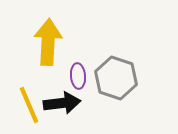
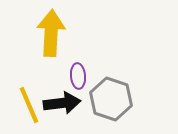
yellow arrow: moved 3 px right, 9 px up
gray hexagon: moved 5 px left, 21 px down
